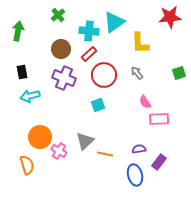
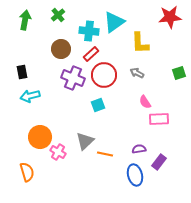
green arrow: moved 7 px right, 11 px up
red rectangle: moved 2 px right
gray arrow: rotated 24 degrees counterclockwise
purple cross: moved 9 px right
pink cross: moved 1 px left, 1 px down
orange semicircle: moved 7 px down
